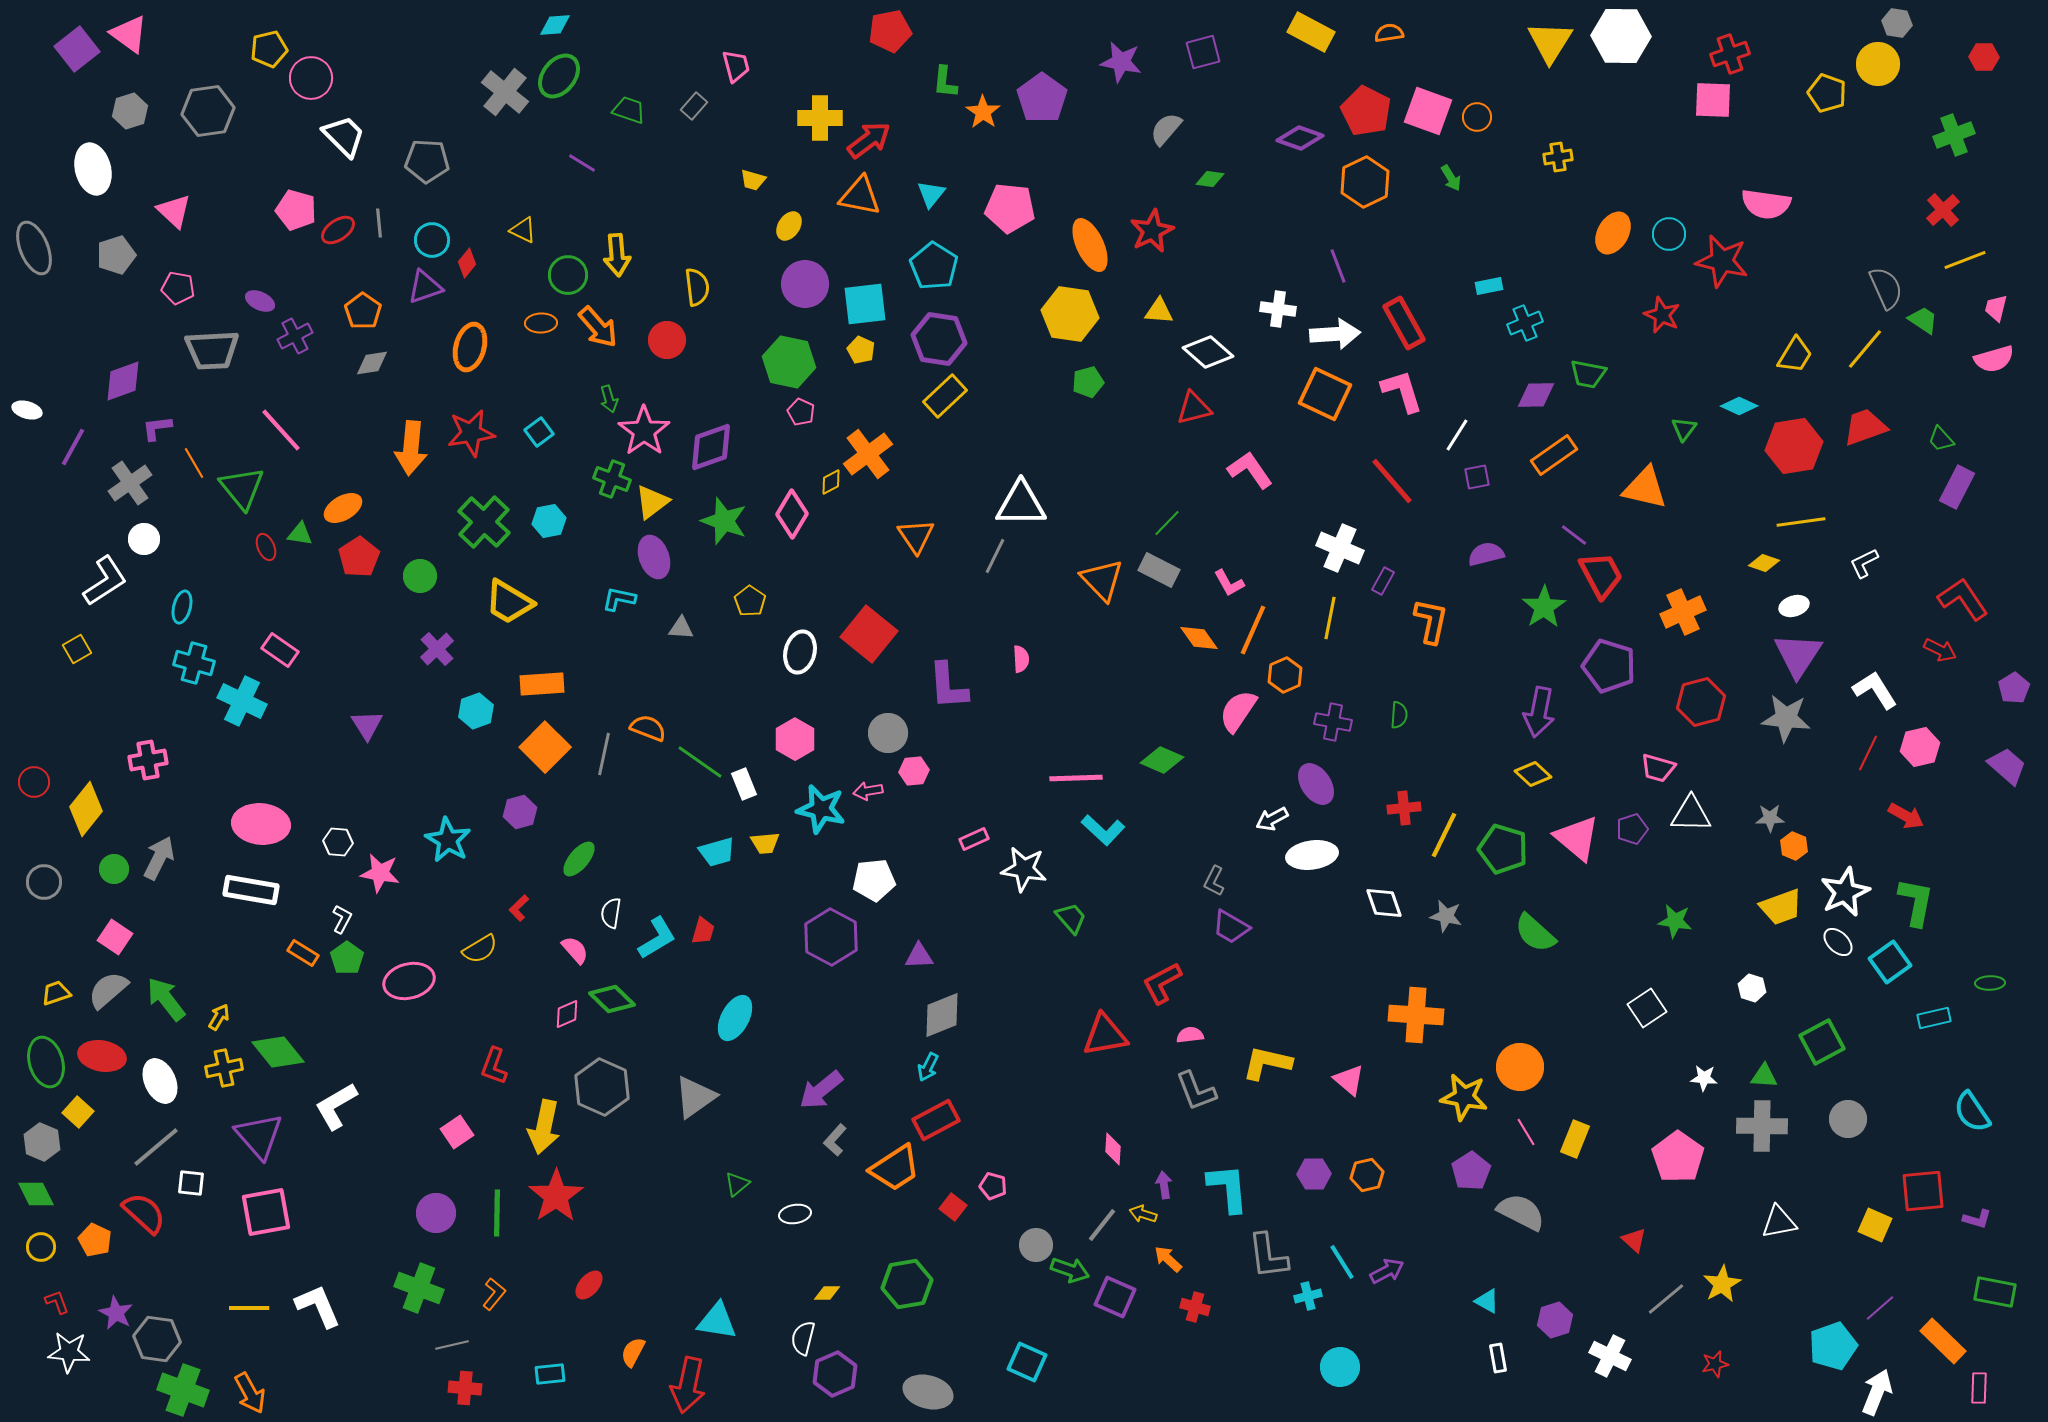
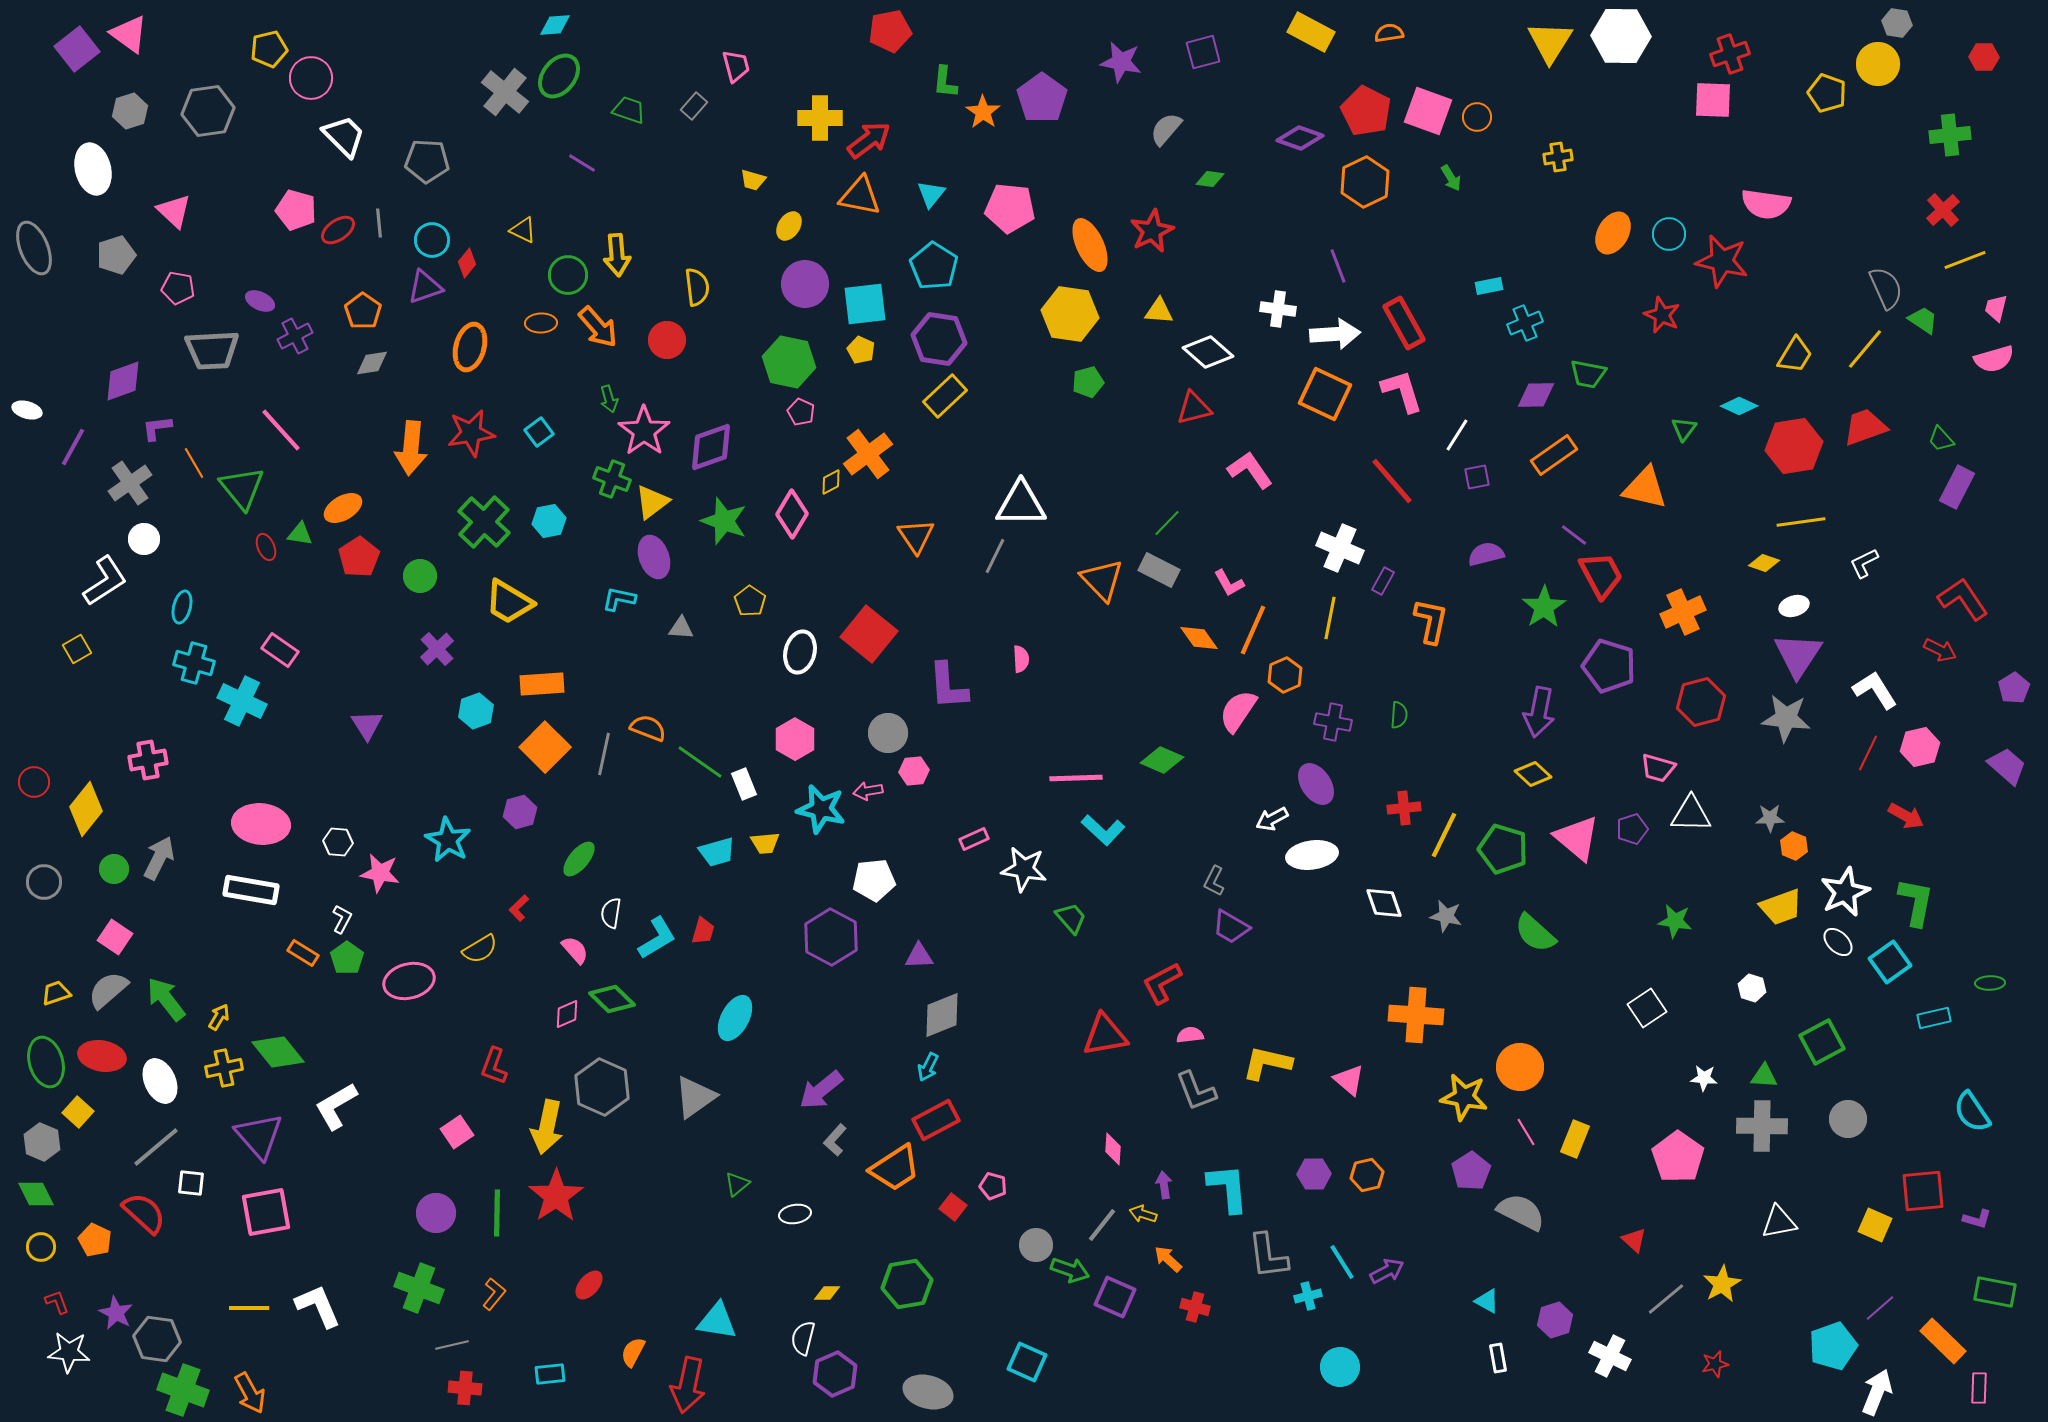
green cross at (1954, 135): moved 4 px left; rotated 15 degrees clockwise
yellow arrow at (544, 1127): moved 3 px right
